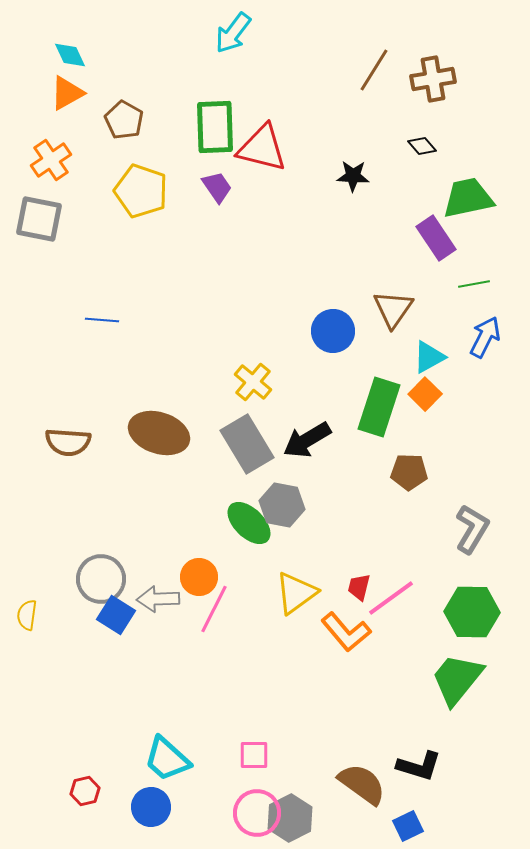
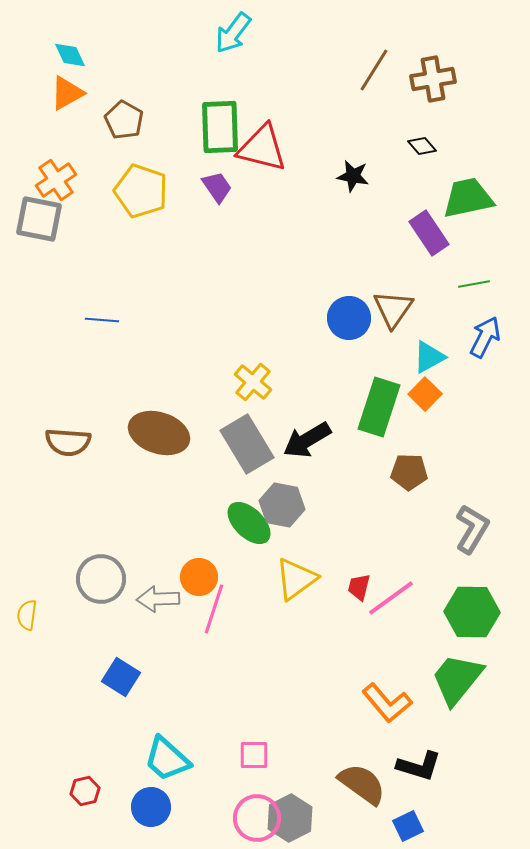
green rectangle at (215, 127): moved 5 px right
orange cross at (51, 160): moved 5 px right, 20 px down
black star at (353, 176): rotated 8 degrees clockwise
purple rectangle at (436, 238): moved 7 px left, 5 px up
blue circle at (333, 331): moved 16 px right, 13 px up
yellow triangle at (296, 593): moved 14 px up
pink line at (214, 609): rotated 9 degrees counterclockwise
blue square at (116, 615): moved 5 px right, 62 px down
orange L-shape at (346, 632): moved 41 px right, 71 px down
pink circle at (257, 813): moved 5 px down
